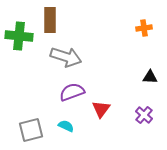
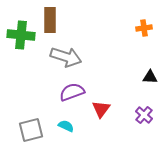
green cross: moved 2 px right, 1 px up
